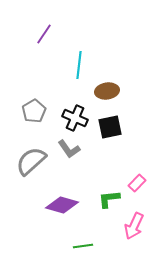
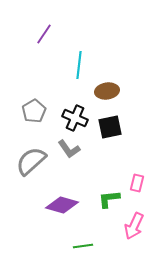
pink rectangle: rotated 30 degrees counterclockwise
